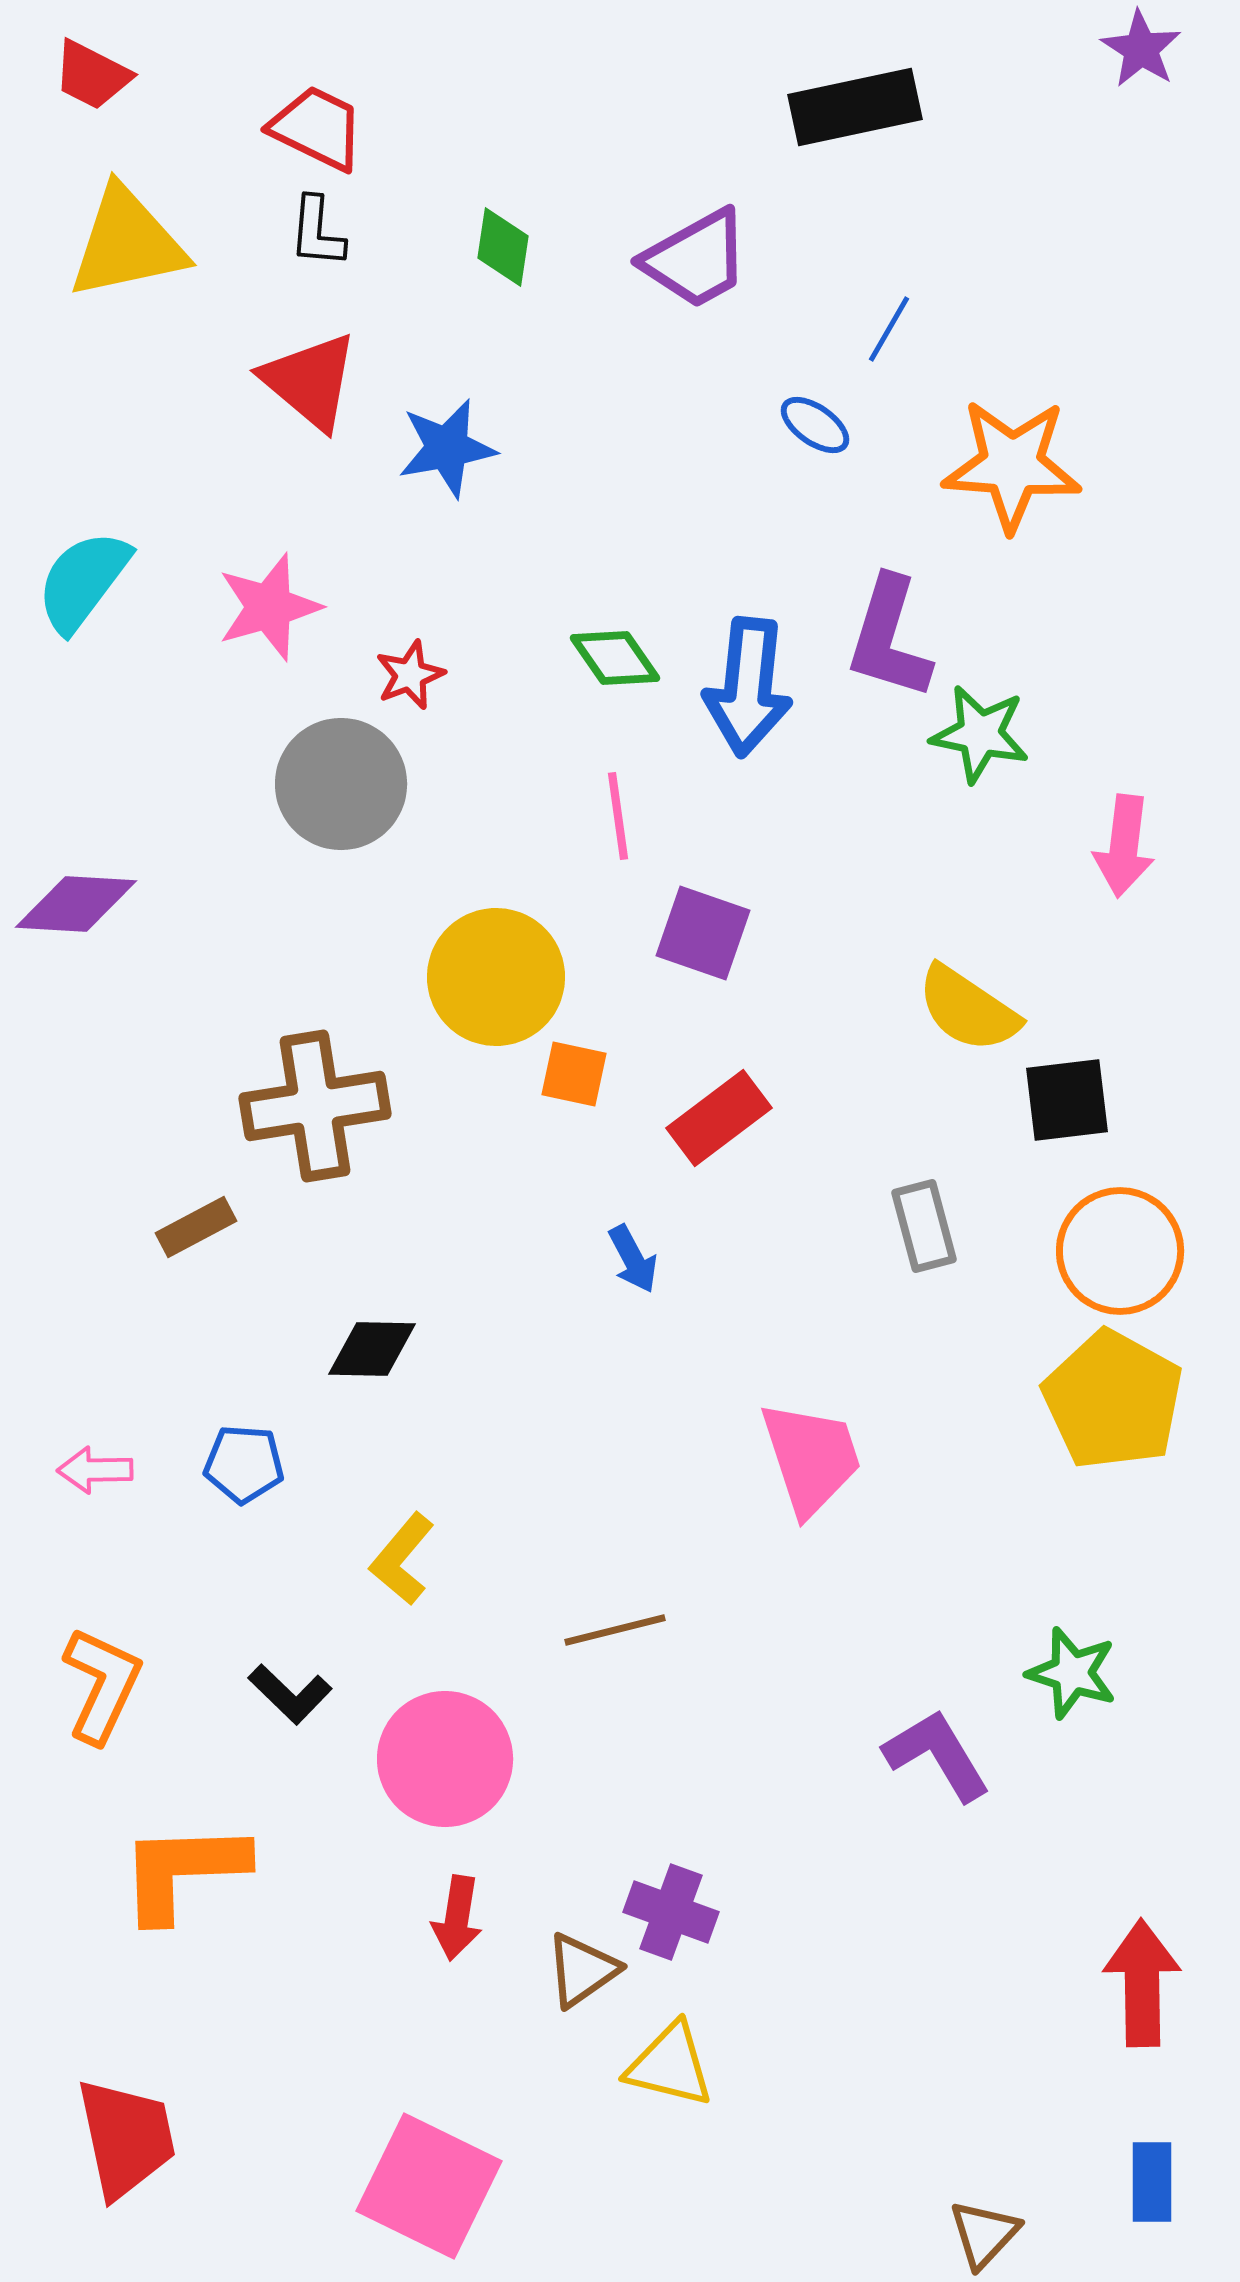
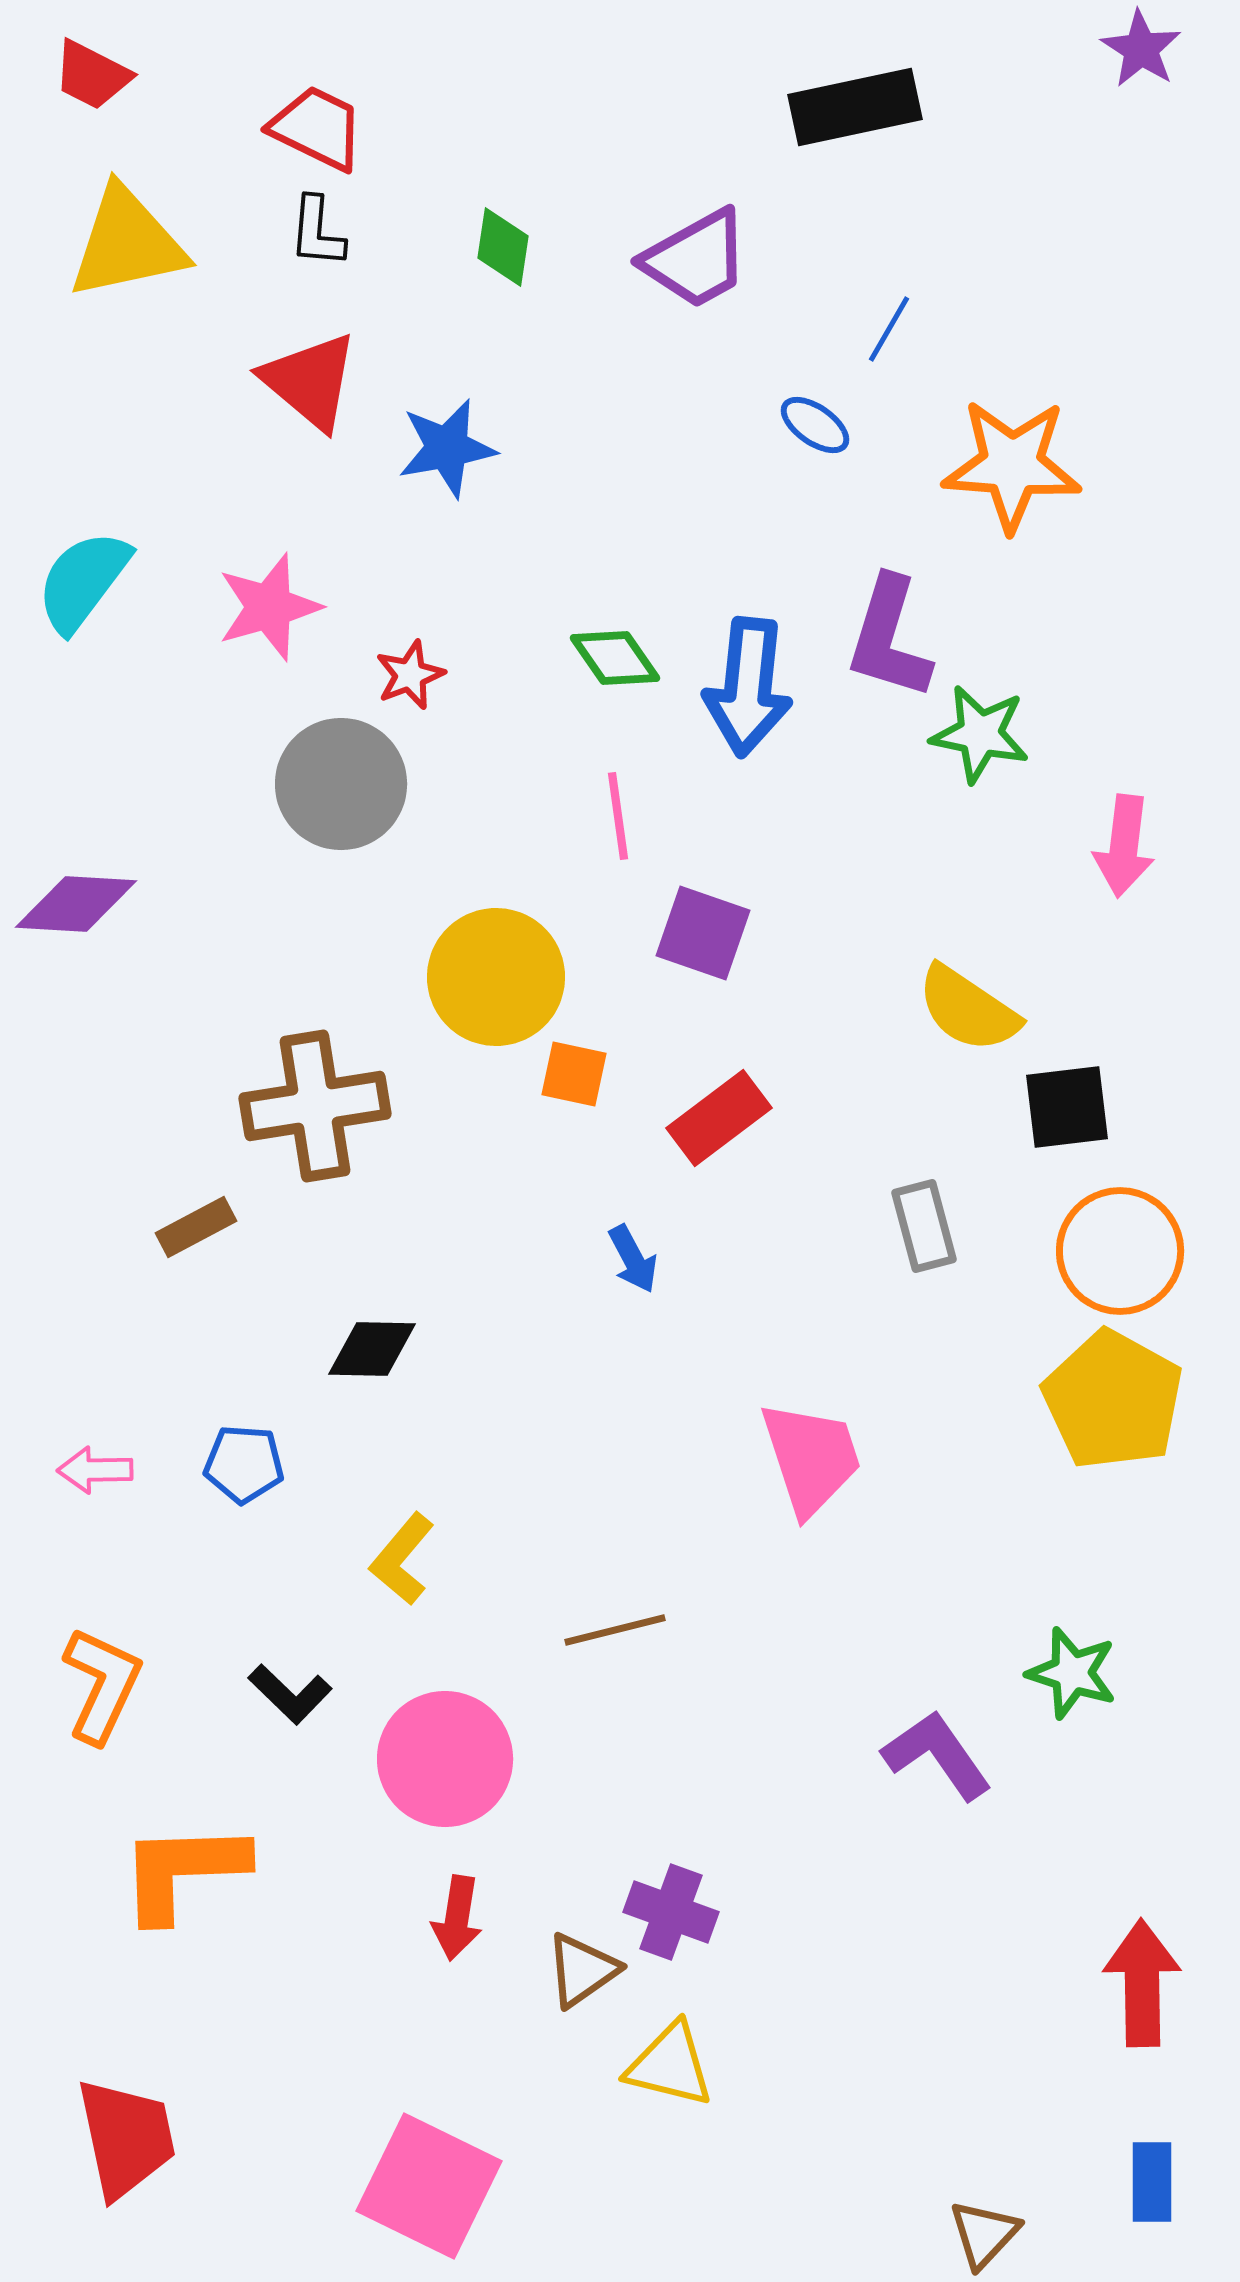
black square at (1067, 1100): moved 7 px down
purple L-shape at (937, 1755): rotated 4 degrees counterclockwise
